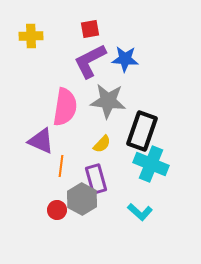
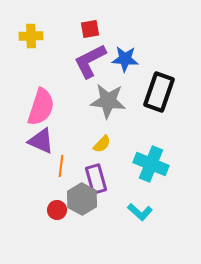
pink semicircle: moved 24 px left; rotated 9 degrees clockwise
black rectangle: moved 17 px right, 39 px up
